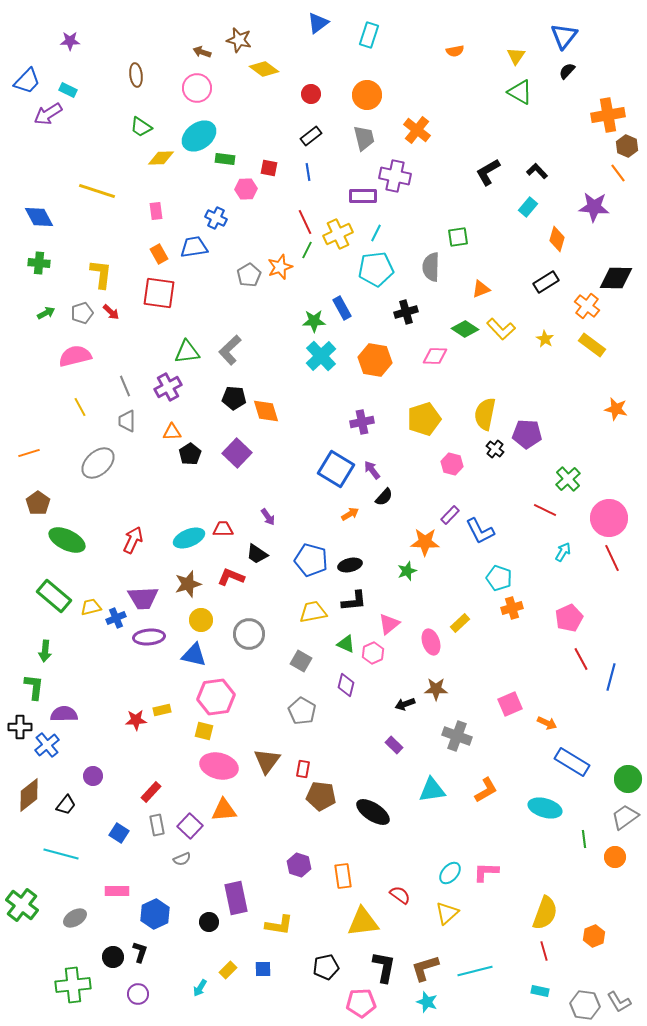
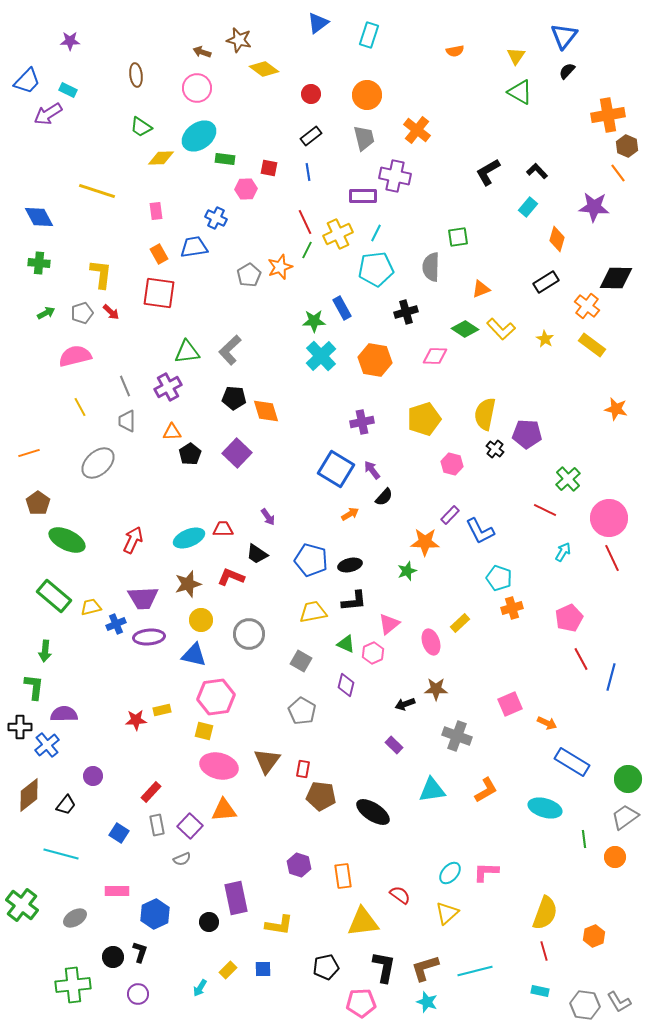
blue cross at (116, 618): moved 6 px down
